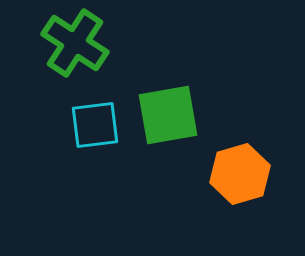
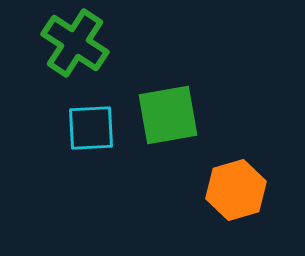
cyan square: moved 4 px left, 3 px down; rotated 4 degrees clockwise
orange hexagon: moved 4 px left, 16 px down
